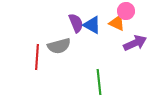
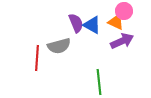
pink circle: moved 2 px left
orange triangle: moved 1 px left, 1 px up
purple arrow: moved 13 px left, 2 px up
red line: moved 1 px down
